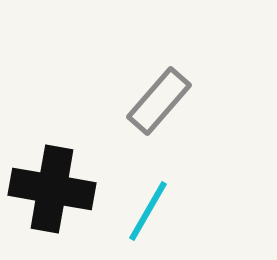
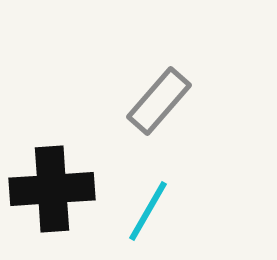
black cross: rotated 14 degrees counterclockwise
